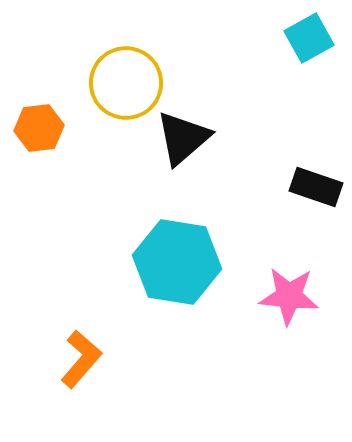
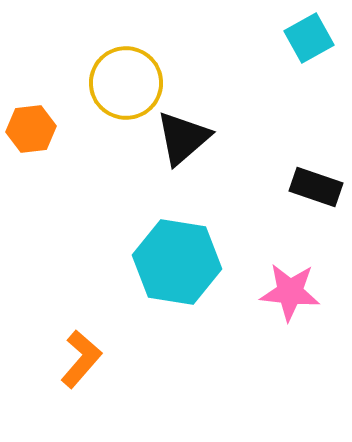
orange hexagon: moved 8 px left, 1 px down
pink star: moved 1 px right, 4 px up
